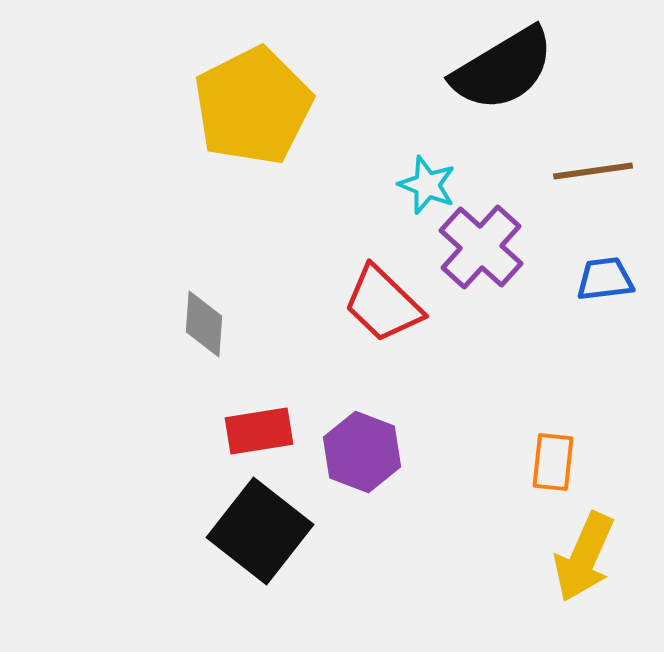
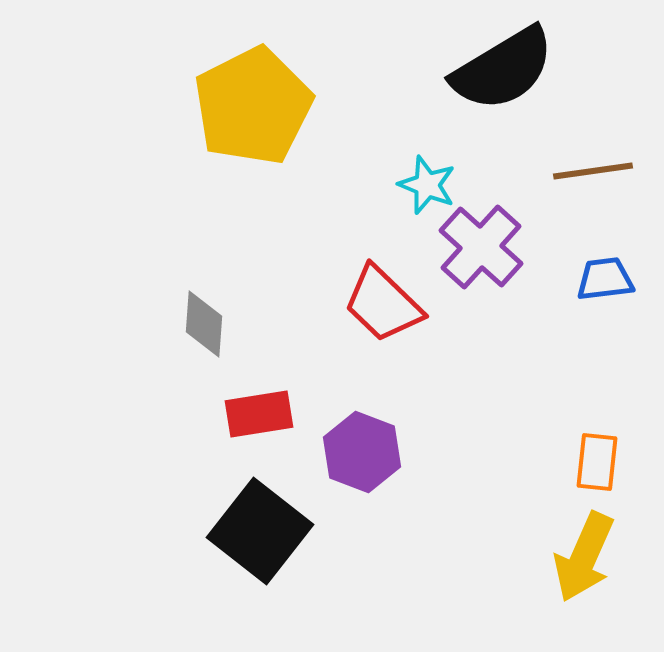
red rectangle: moved 17 px up
orange rectangle: moved 44 px right
